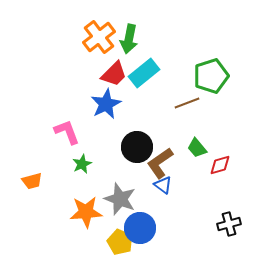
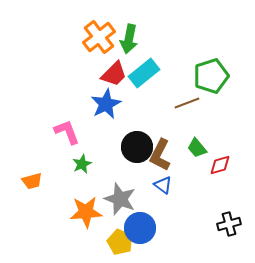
brown L-shape: moved 8 px up; rotated 28 degrees counterclockwise
